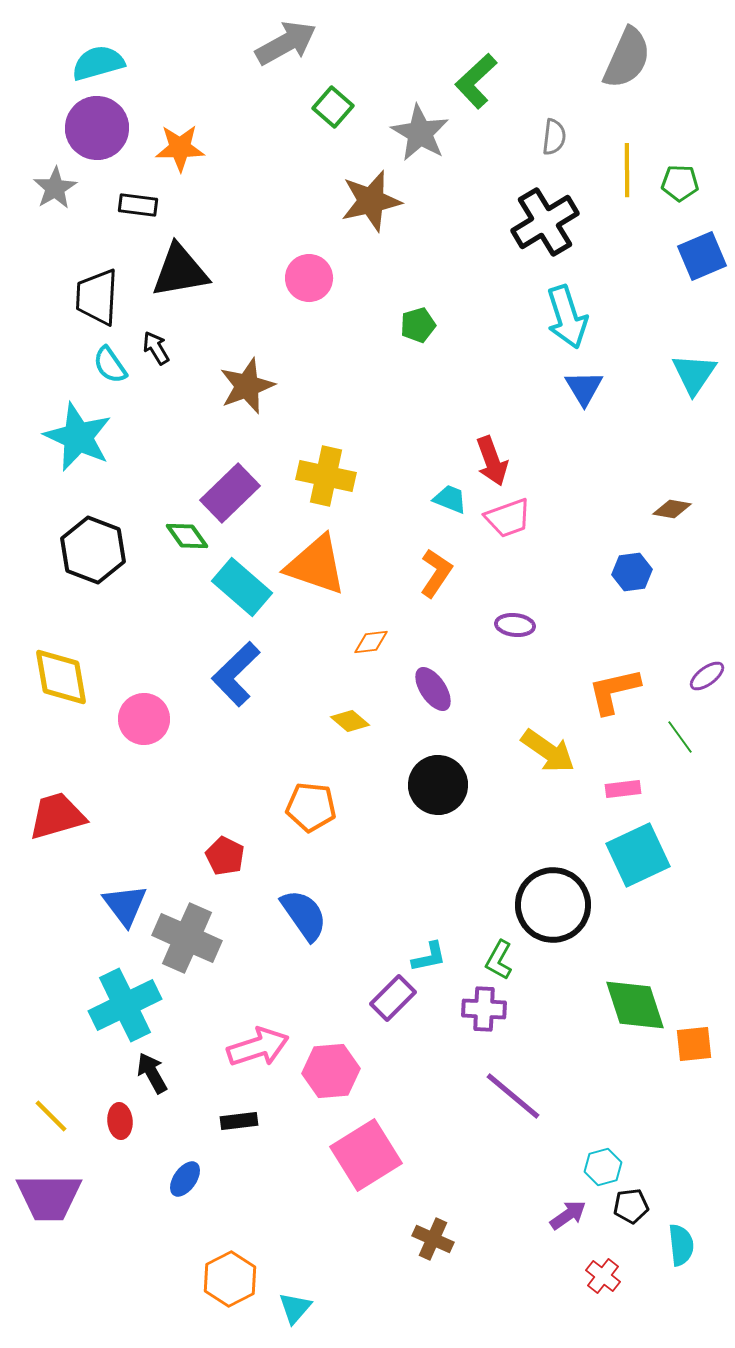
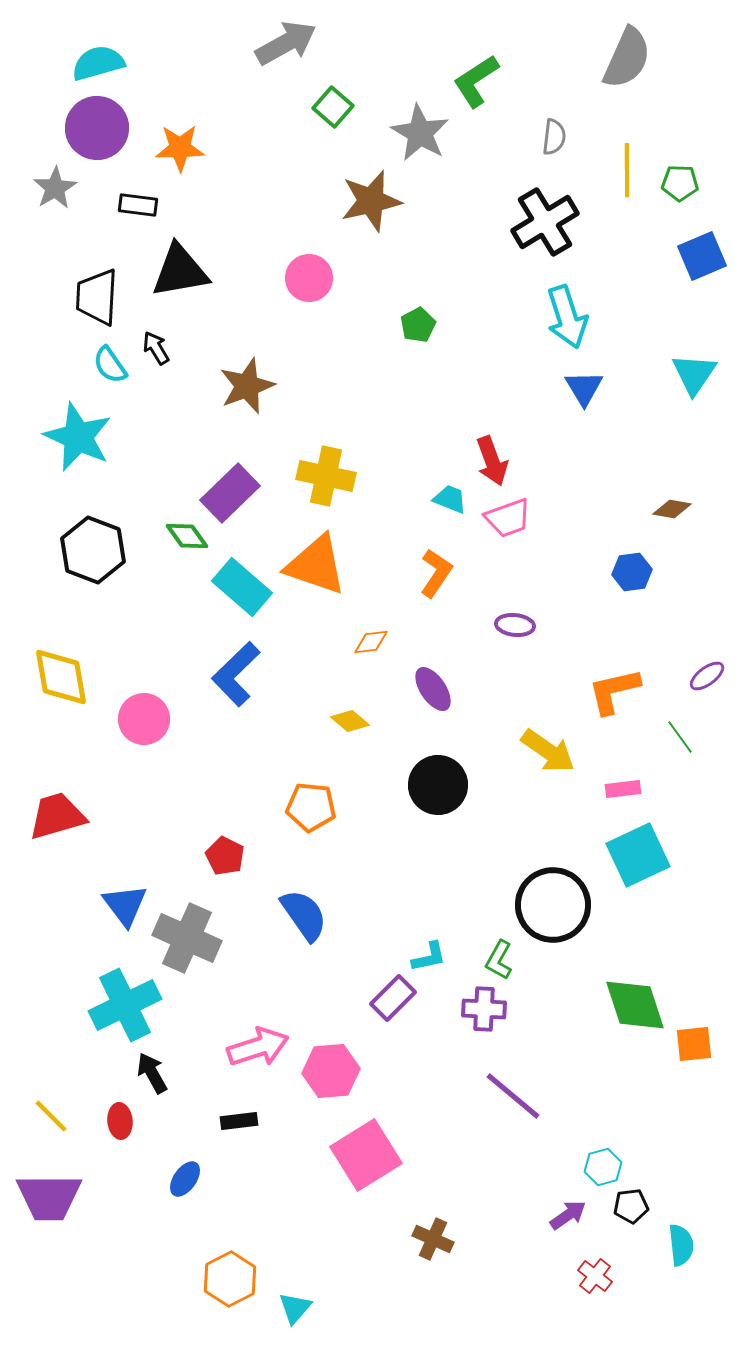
green L-shape at (476, 81): rotated 10 degrees clockwise
green pentagon at (418, 325): rotated 12 degrees counterclockwise
red cross at (603, 1276): moved 8 px left
